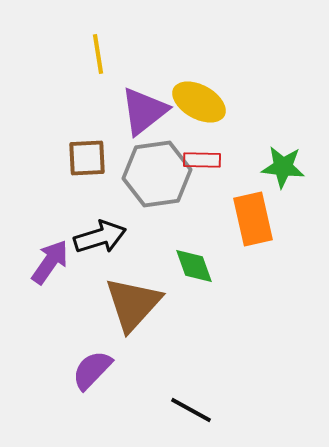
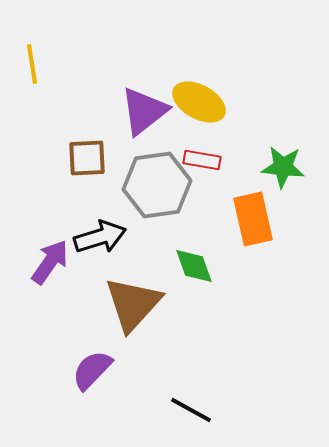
yellow line: moved 66 px left, 10 px down
red rectangle: rotated 9 degrees clockwise
gray hexagon: moved 11 px down
